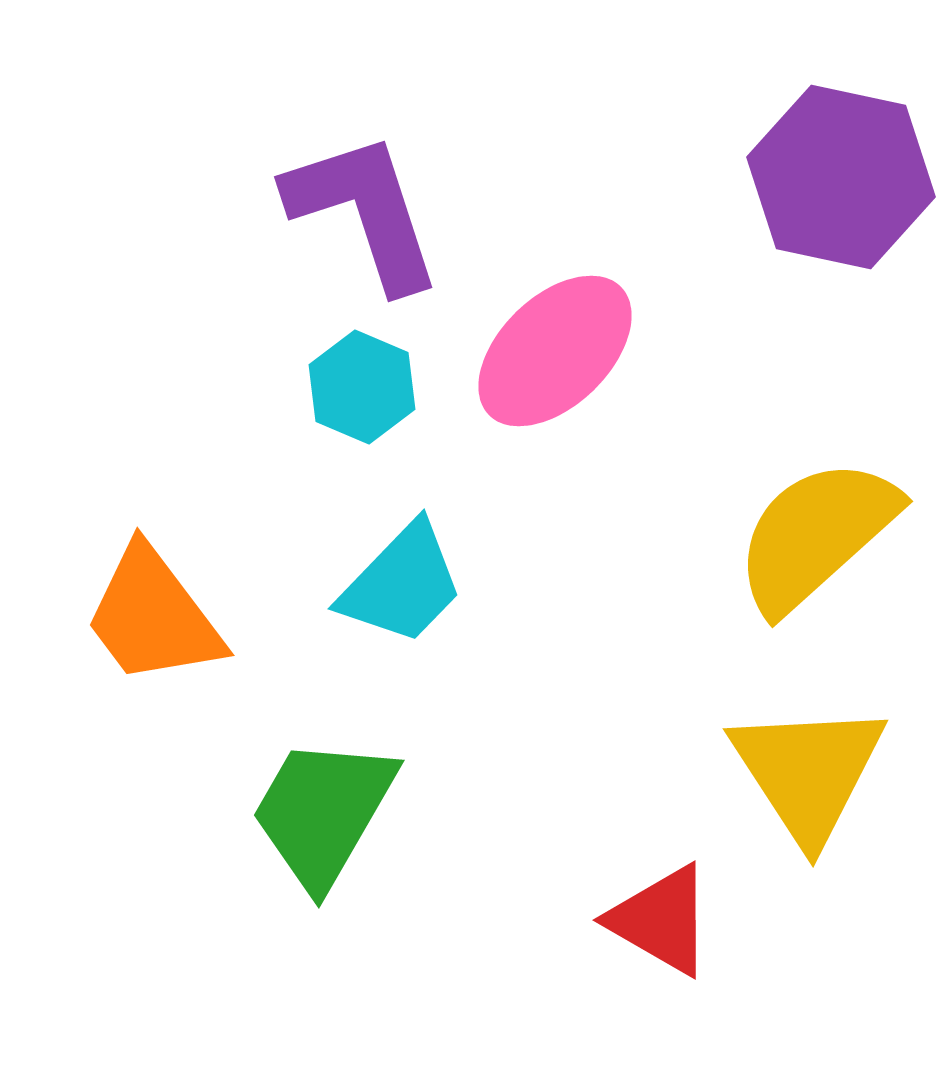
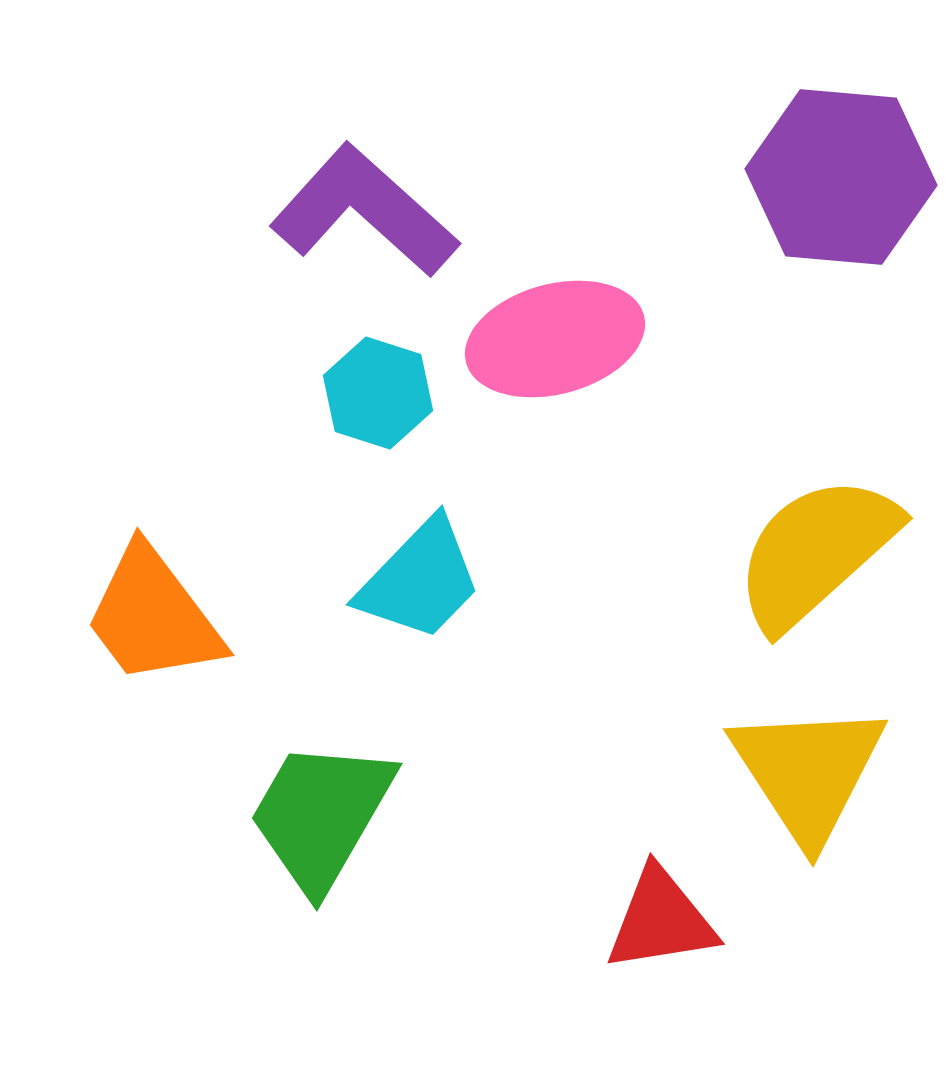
purple hexagon: rotated 7 degrees counterclockwise
purple L-shape: rotated 30 degrees counterclockwise
pink ellipse: moved 12 px up; rotated 29 degrees clockwise
cyan hexagon: moved 16 px right, 6 px down; rotated 5 degrees counterclockwise
yellow semicircle: moved 17 px down
cyan trapezoid: moved 18 px right, 4 px up
green trapezoid: moved 2 px left, 3 px down
red triangle: rotated 39 degrees counterclockwise
